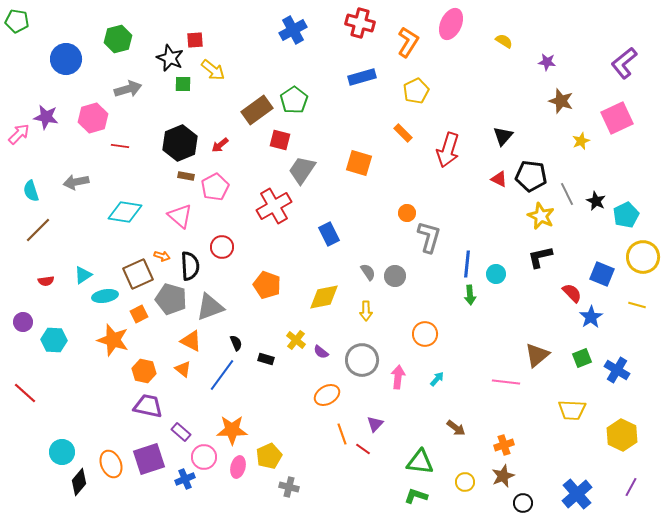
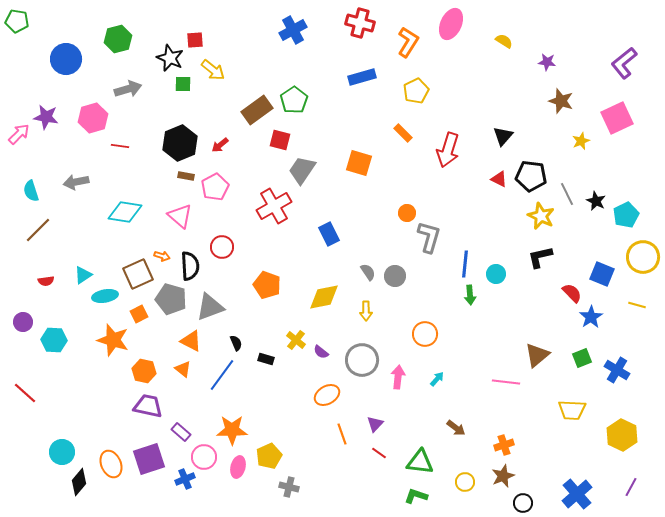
blue line at (467, 264): moved 2 px left
red line at (363, 449): moved 16 px right, 4 px down
